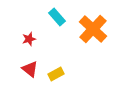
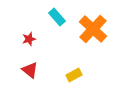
red triangle: moved 1 px down
yellow rectangle: moved 18 px right, 1 px down
